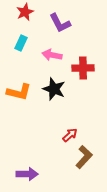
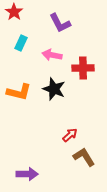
red star: moved 11 px left; rotated 12 degrees counterclockwise
brown L-shape: rotated 75 degrees counterclockwise
